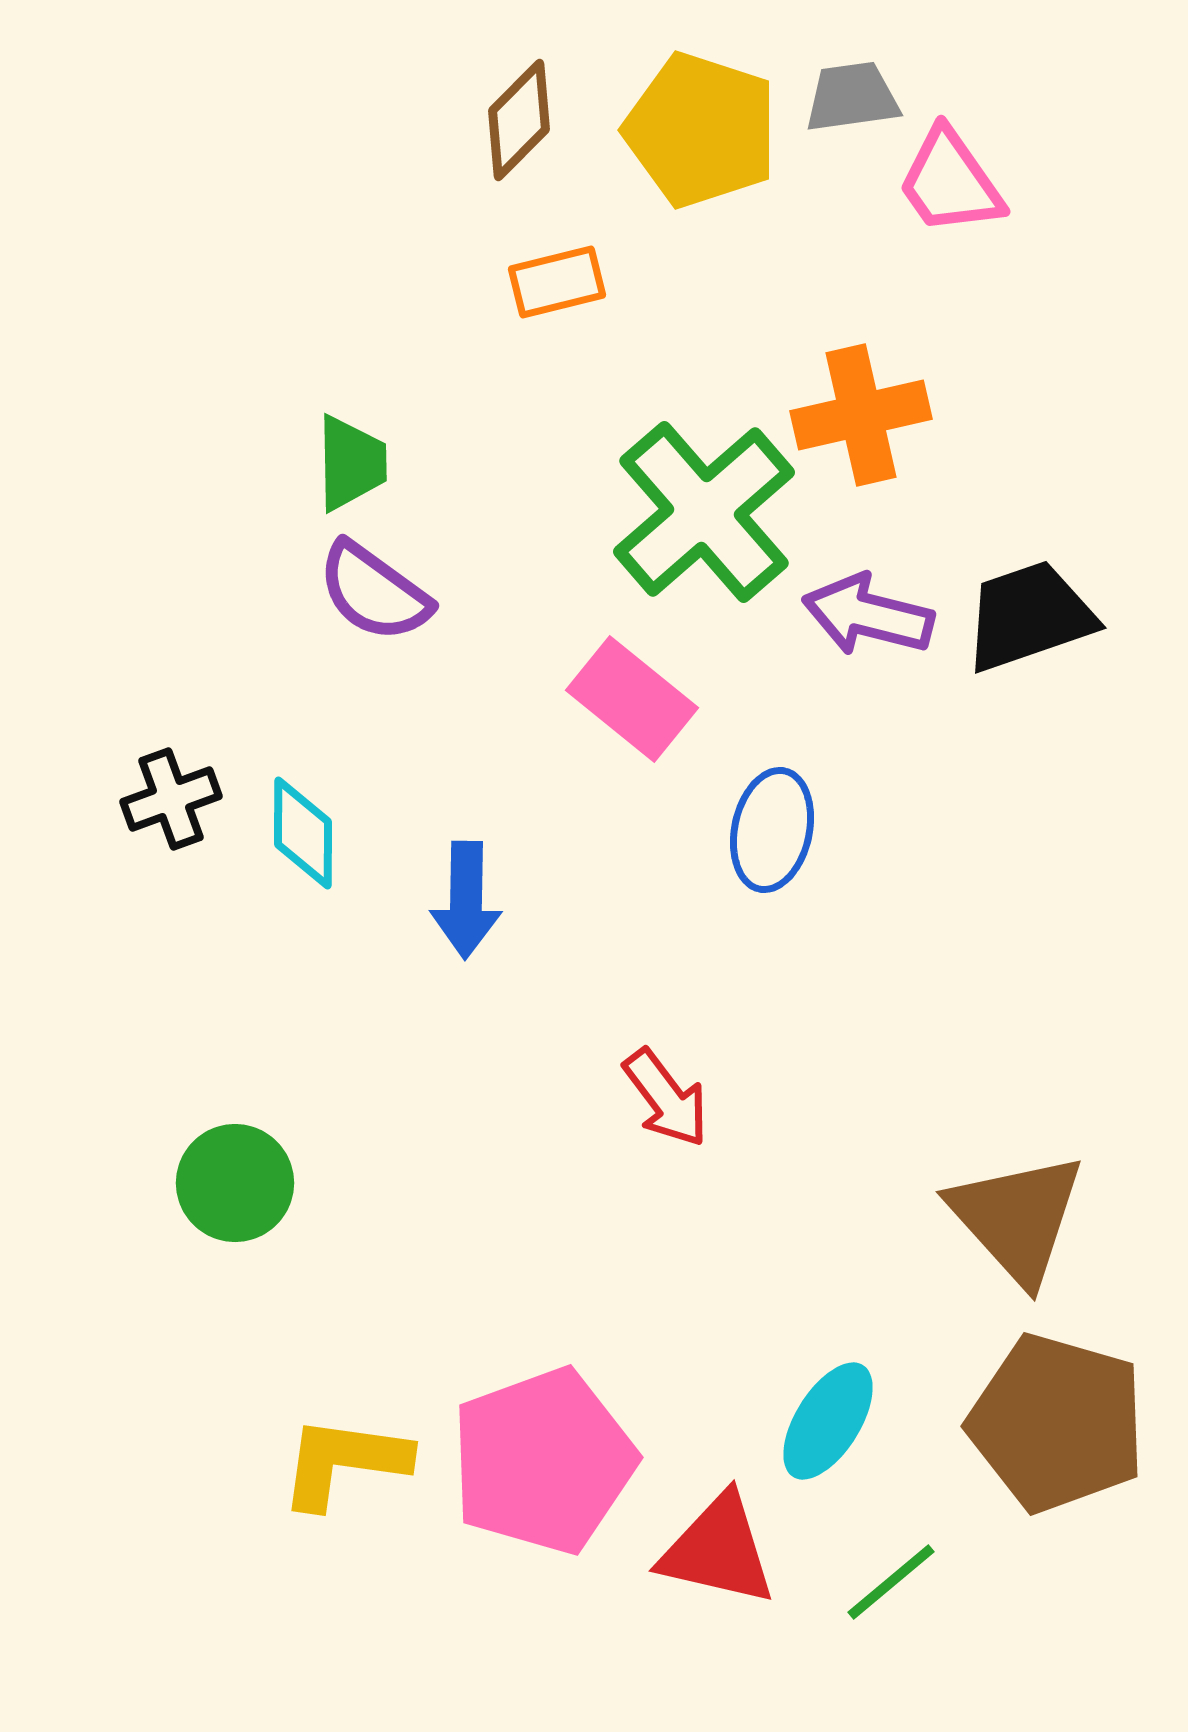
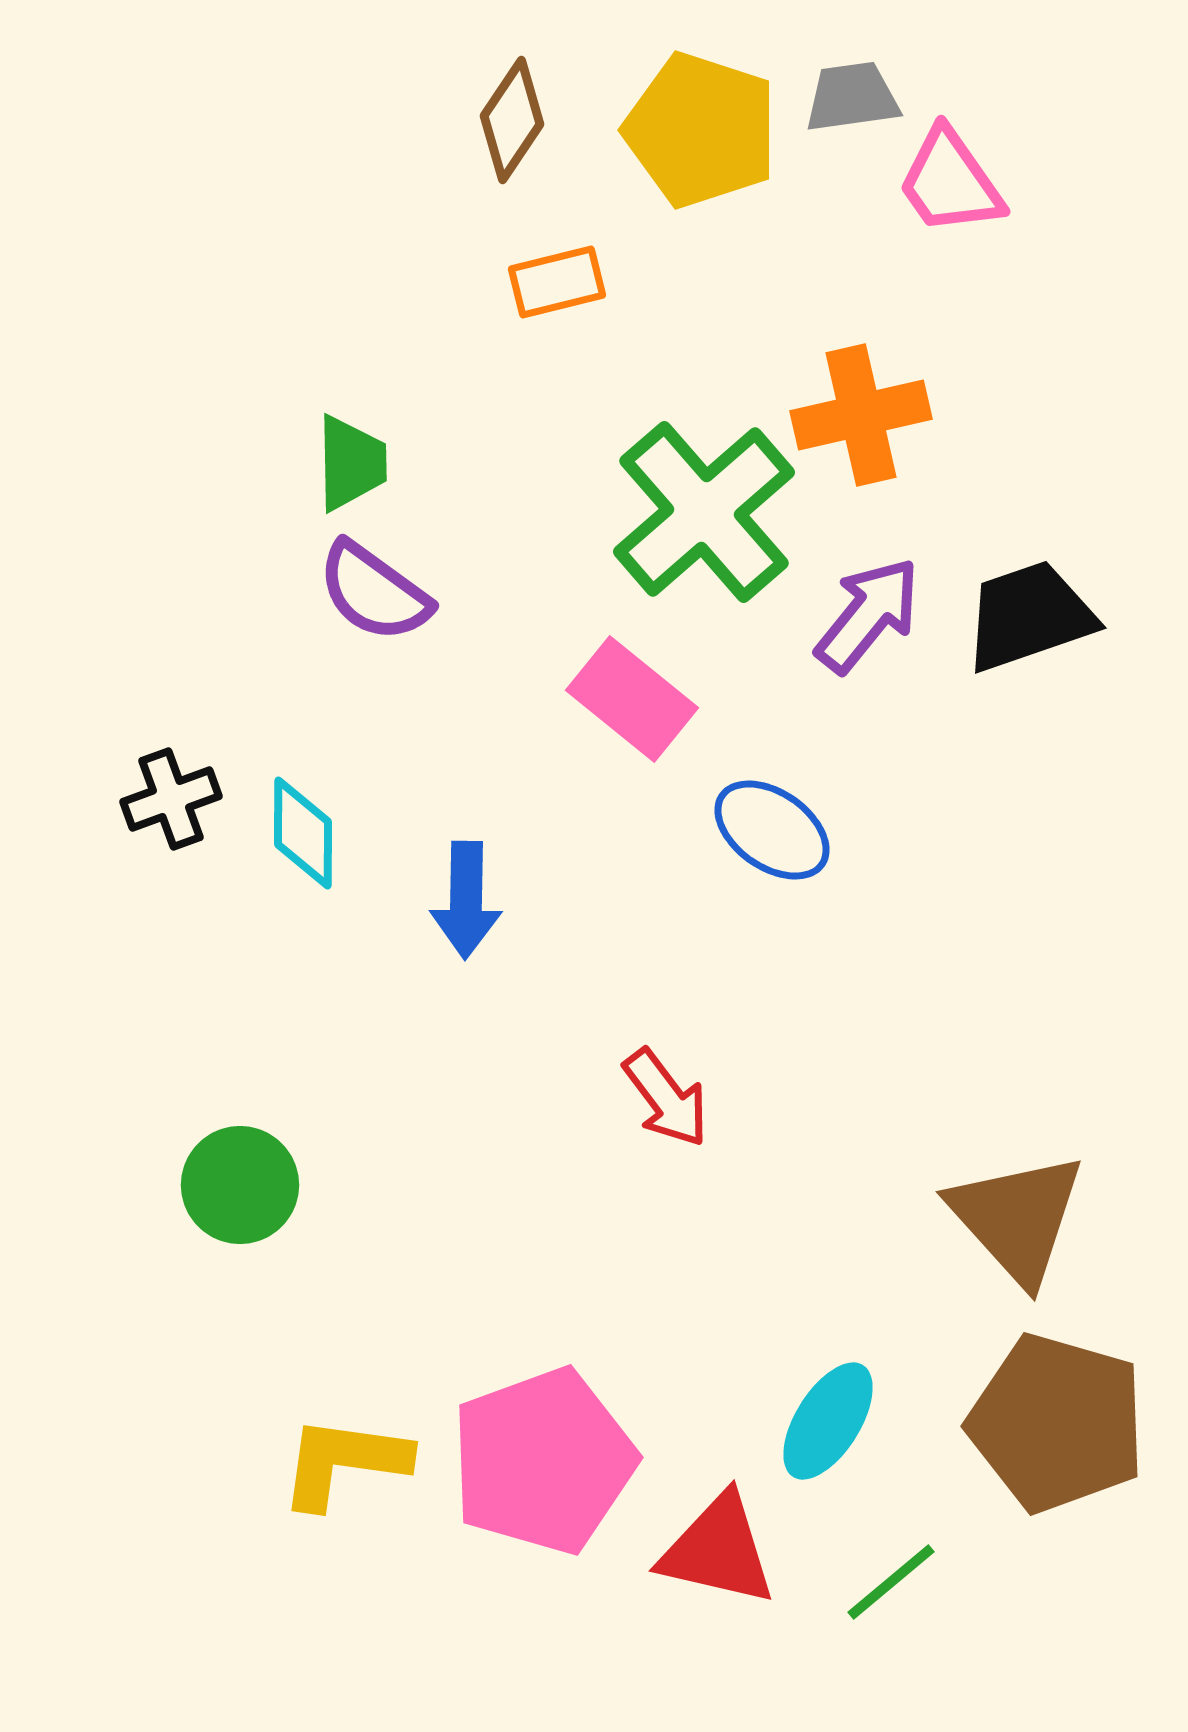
brown diamond: moved 7 px left; rotated 11 degrees counterclockwise
purple arrow: rotated 115 degrees clockwise
blue ellipse: rotated 67 degrees counterclockwise
green circle: moved 5 px right, 2 px down
